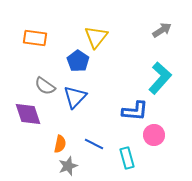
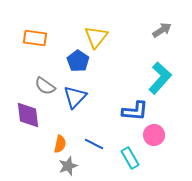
purple diamond: moved 1 px down; rotated 12 degrees clockwise
cyan rectangle: moved 3 px right; rotated 15 degrees counterclockwise
